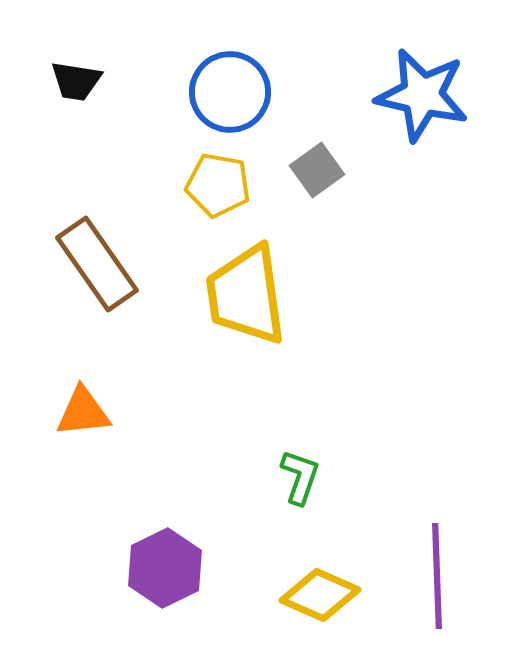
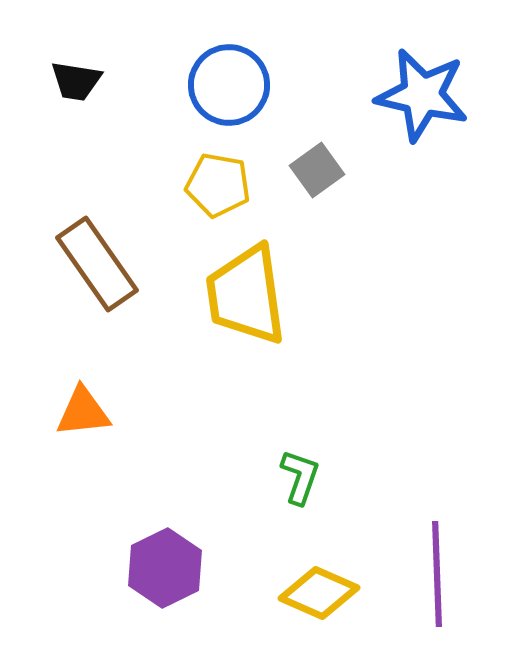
blue circle: moved 1 px left, 7 px up
purple line: moved 2 px up
yellow diamond: moved 1 px left, 2 px up
